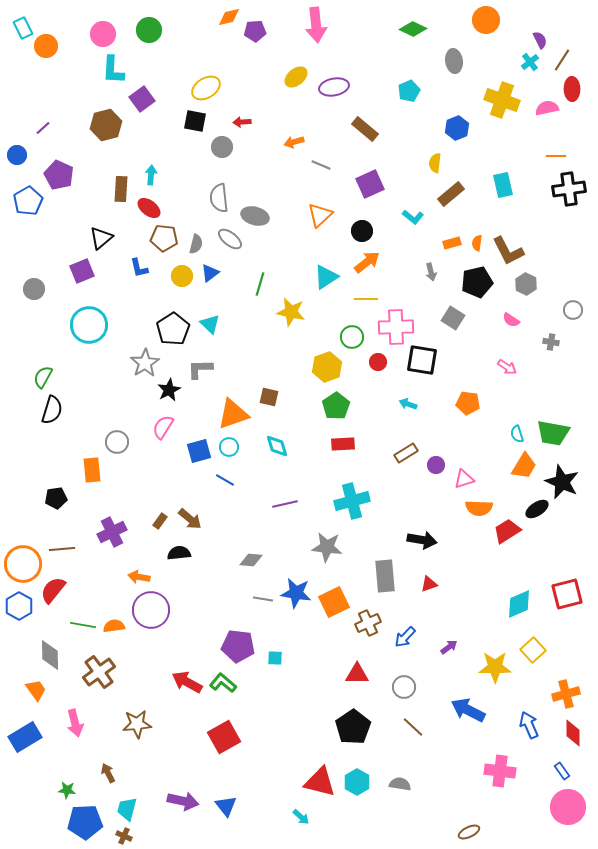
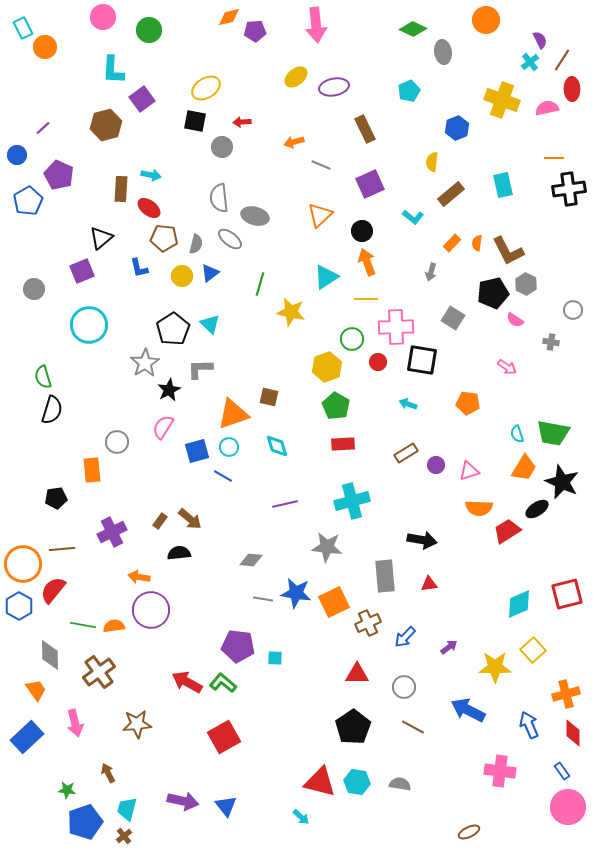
pink circle at (103, 34): moved 17 px up
orange circle at (46, 46): moved 1 px left, 1 px down
gray ellipse at (454, 61): moved 11 px left, 9 px up
brown rectangle at (365, 129): rotated 24 degrees clockwise
orange line at (556, 156): moved 2 px left, 2 px down
yellow semicircle at (435, 163): moved 3 px left, 1 px up
cyan arrow at (151, 175): rotated 96 degrees clockwise
orange rectangle at (452, 243): rotated 30 degrees counterclockwise
orange arrow at (367, 262): rotated 72 degrees counterclockwise
gray arrow at (431, 272): rotated 30 degrees clockwise
black pentagon at (477, 282): moved 16 px right, 11 px down
pink semicircle at (511, 320): moved 4 px right
green circle at (352, 337): moved 2 px down
green semicircle at (43, 377): rotated 45 degrees counterclockwise
green pentagon at (336, 406): rotated 8 degrees counterclockwise
blue square at (199, 451): moved 2 px left
orange trapezoid at (524, 466): moved 2 px down
pink triangle at (464, 479): moved 5 px right, 8 px up
blue line at (225, 480): moved 2 px left, 4 px up
red triangle at (429, 584): rotated 12 degrees clockwise
brown line at (413, 727): rotated 15 degrees counterclockwise
blue rectangle at (25, 737): moved 2 px right; rotated 12 degrees counterclockwise
cyan hexagon at (357, 782): rotated 20 degrees counterclockwise
blue pentagon at (85, 822): rotated 16 degrees counterclockwise
brown cross at (124, 836): rotated 28 degrees clockwise
